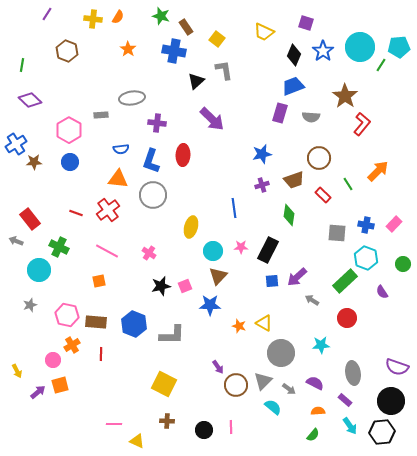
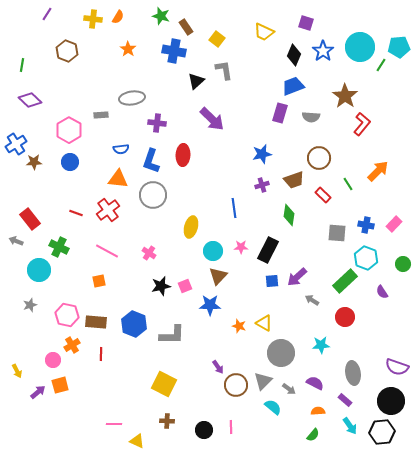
red circle at (347, 318): moved 2 px left, 1 px up
